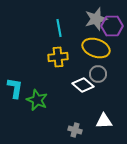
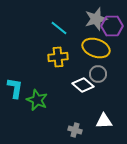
cyan line: rotated 42 degrees counterclockwise
